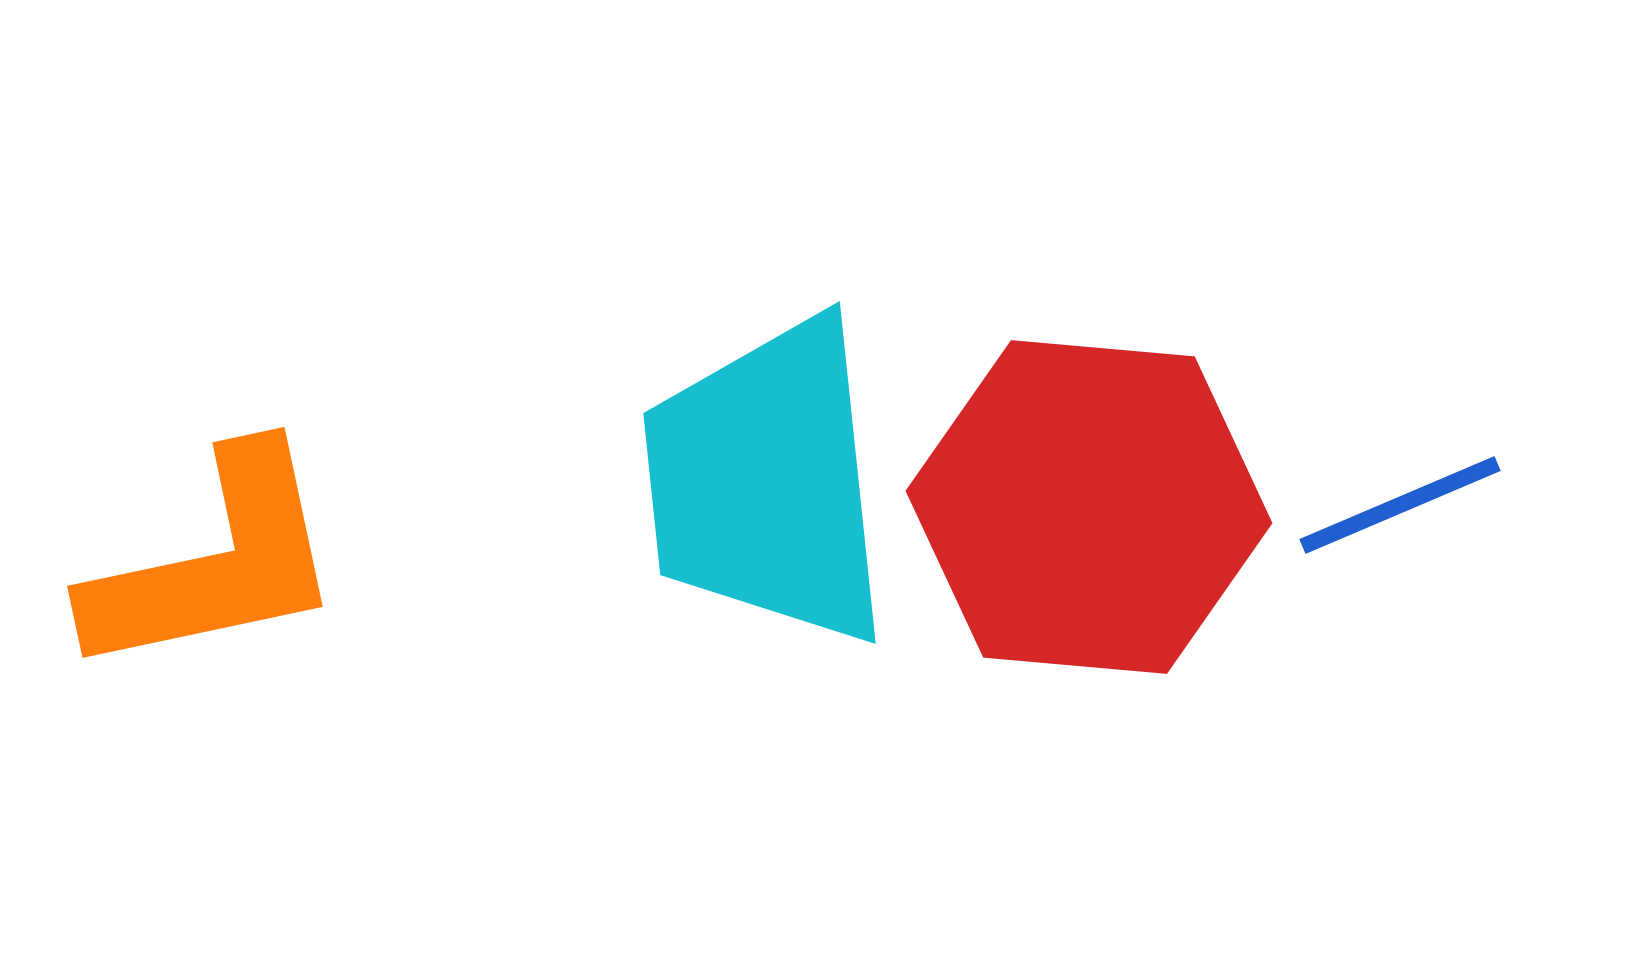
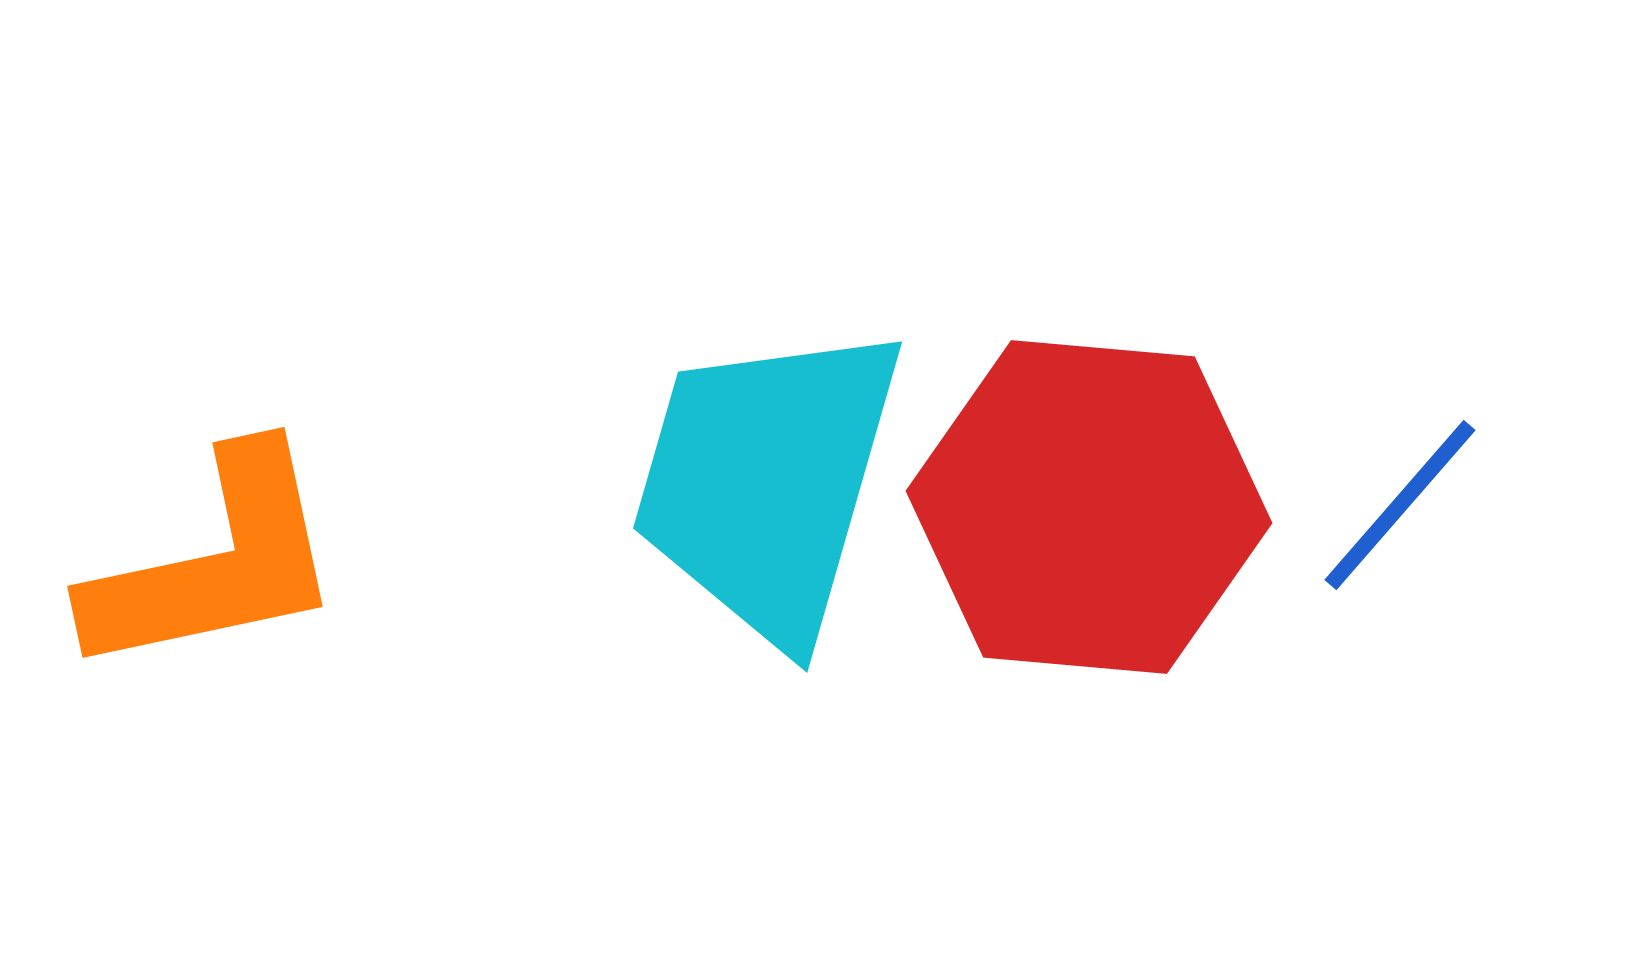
cyan trapezoid: rotated 22 degrees clockwise
blue line: rotated 26 degrees counterclockwise
